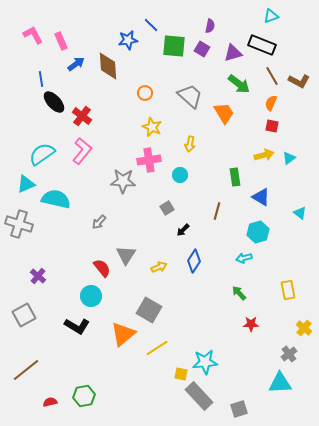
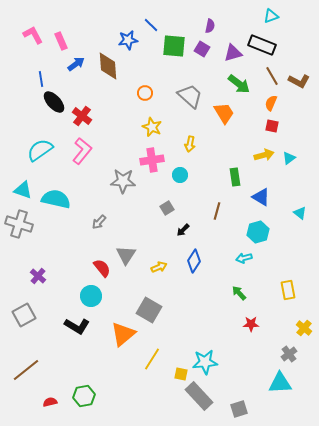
cyan semicircle at (42, 154): moved 2 px left, 4 px up
pink cross at (149, 160): moved 3 px right
cyan triangle at (26, 184): moved 3 px left, 6 px down; rotated 42 degrees clockwise
yellow line at (157, 348): moved 5 px left, 11 px down; rotated 25 degrees counterclockwise
